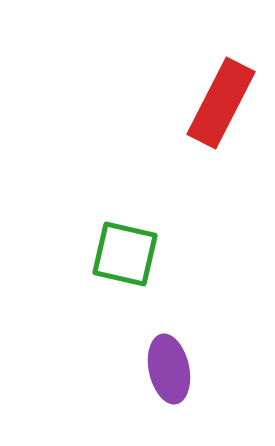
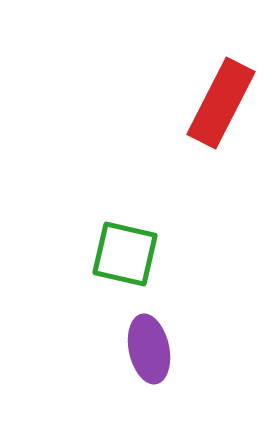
purple ellipse: moved 20 px left, 20 px up
